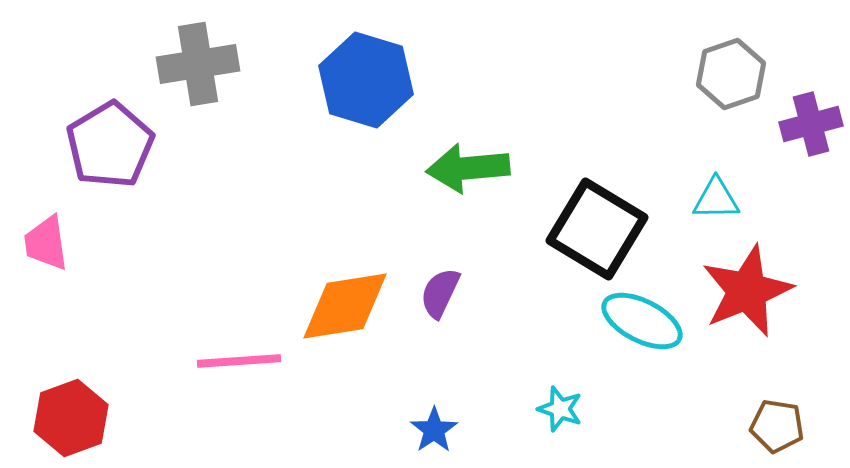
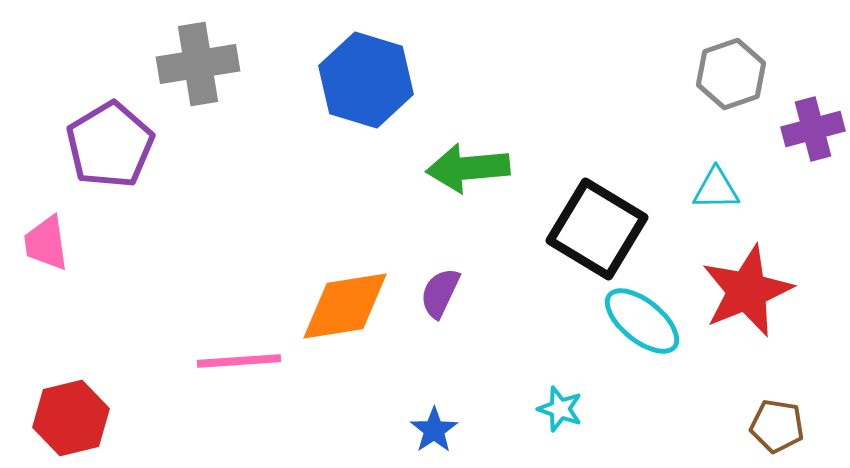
purple cross: moved 2 px right, 5 px down
cyan triangle: moved 10 px up
cyan ellipse: rotated 12 degrees clockwise
red hexagon: rotated 6 degrees clockwise
